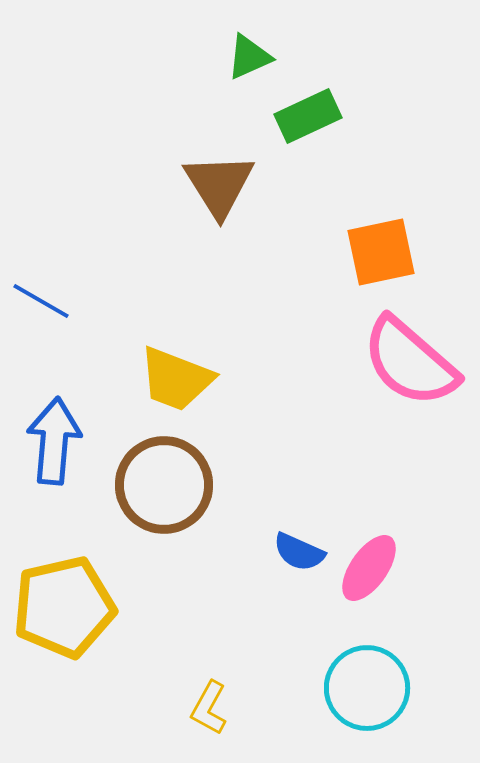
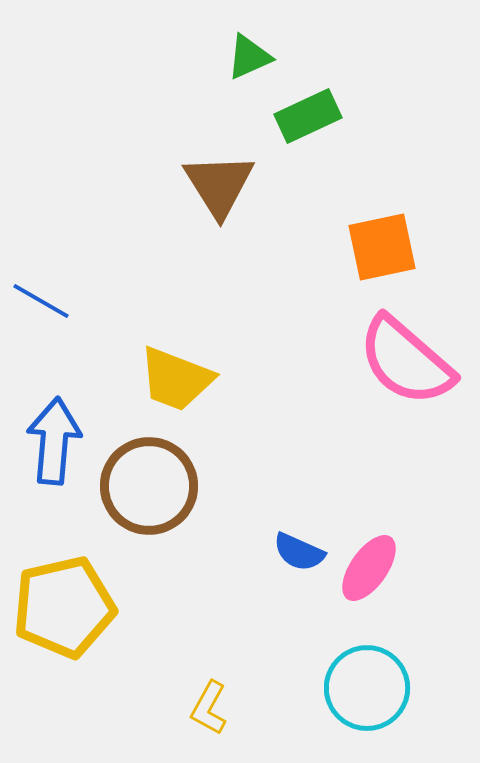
orange square: moved 1 px right, 5 px up
pink semicircle: moved 4 px left, 1 px up
brown circle: moved 15 px left, 1 px down
